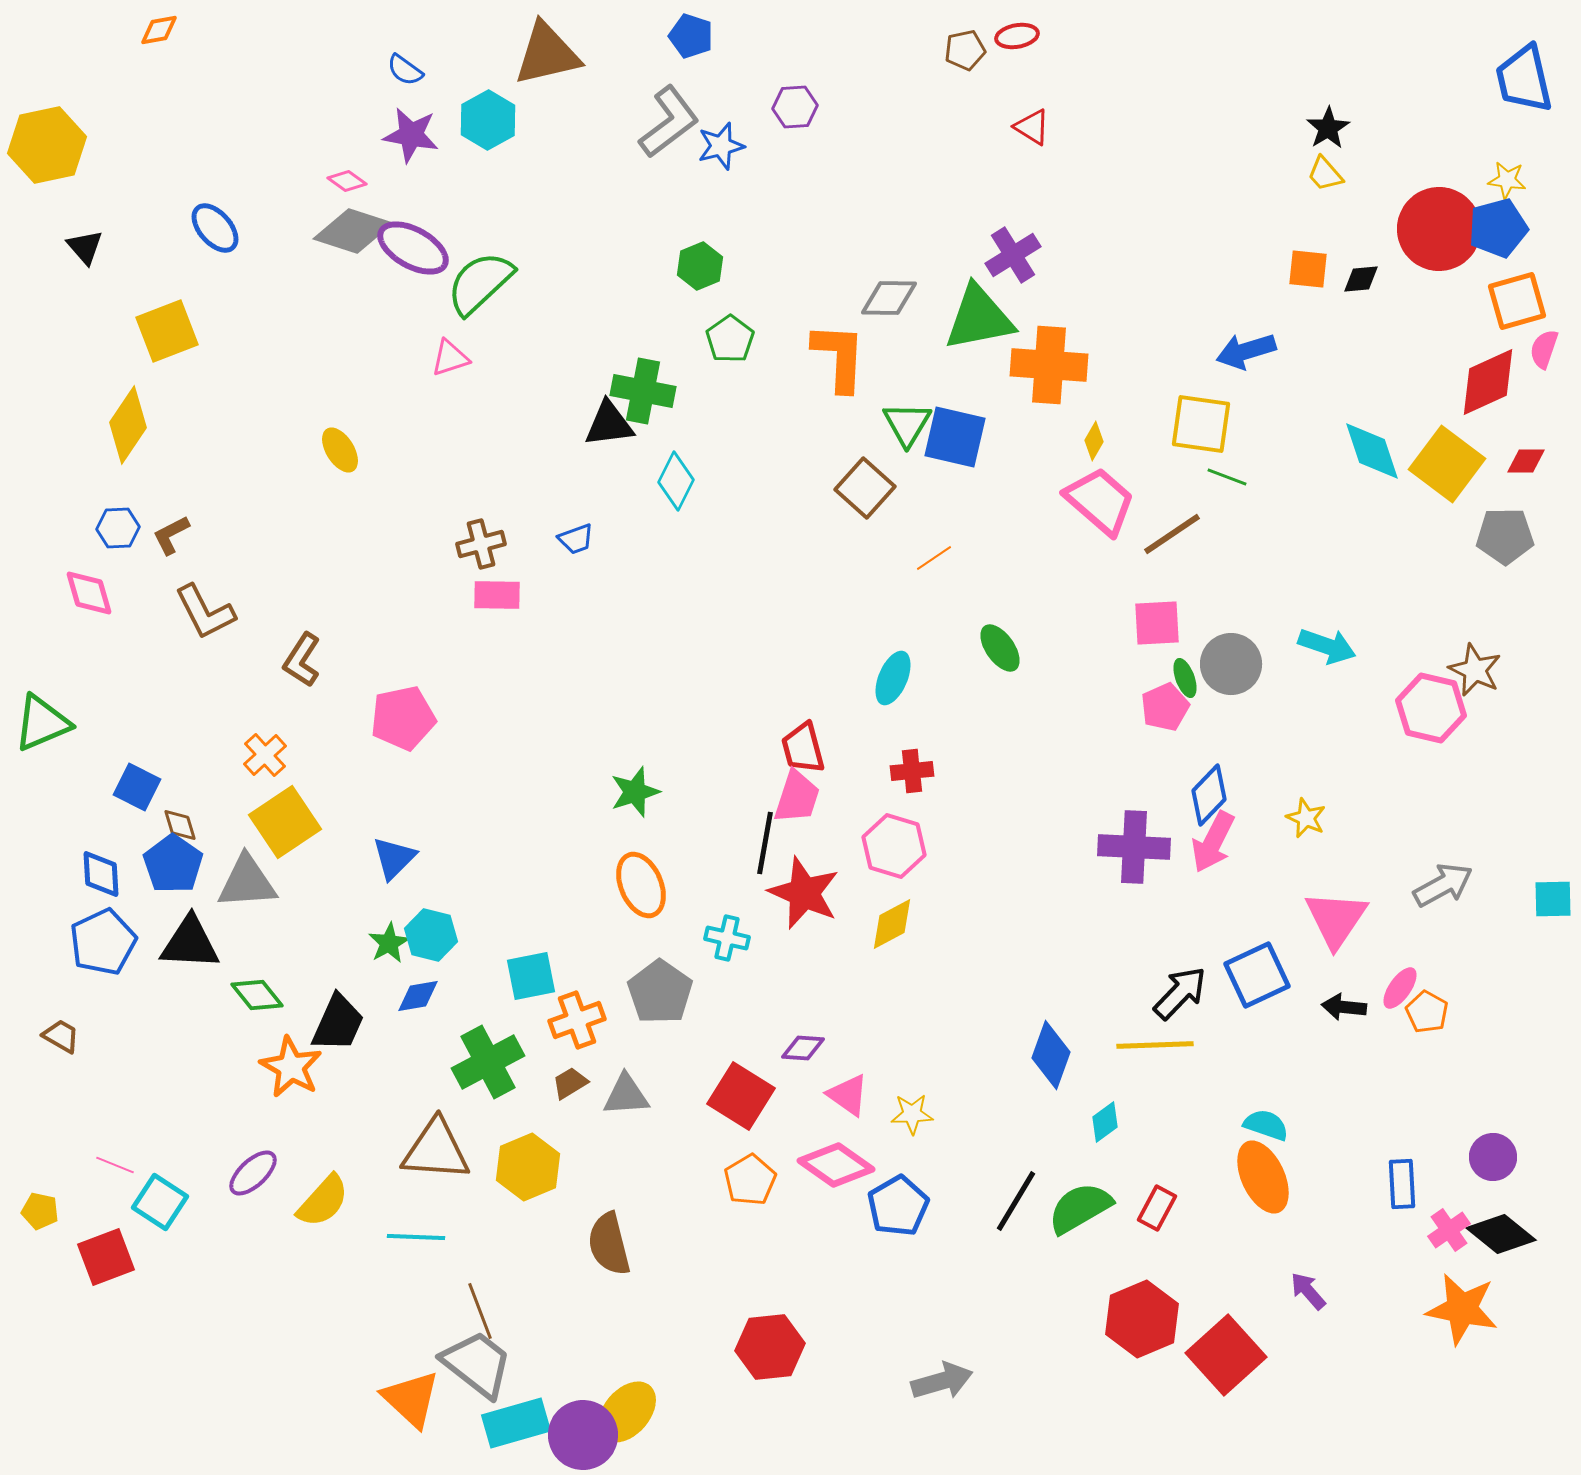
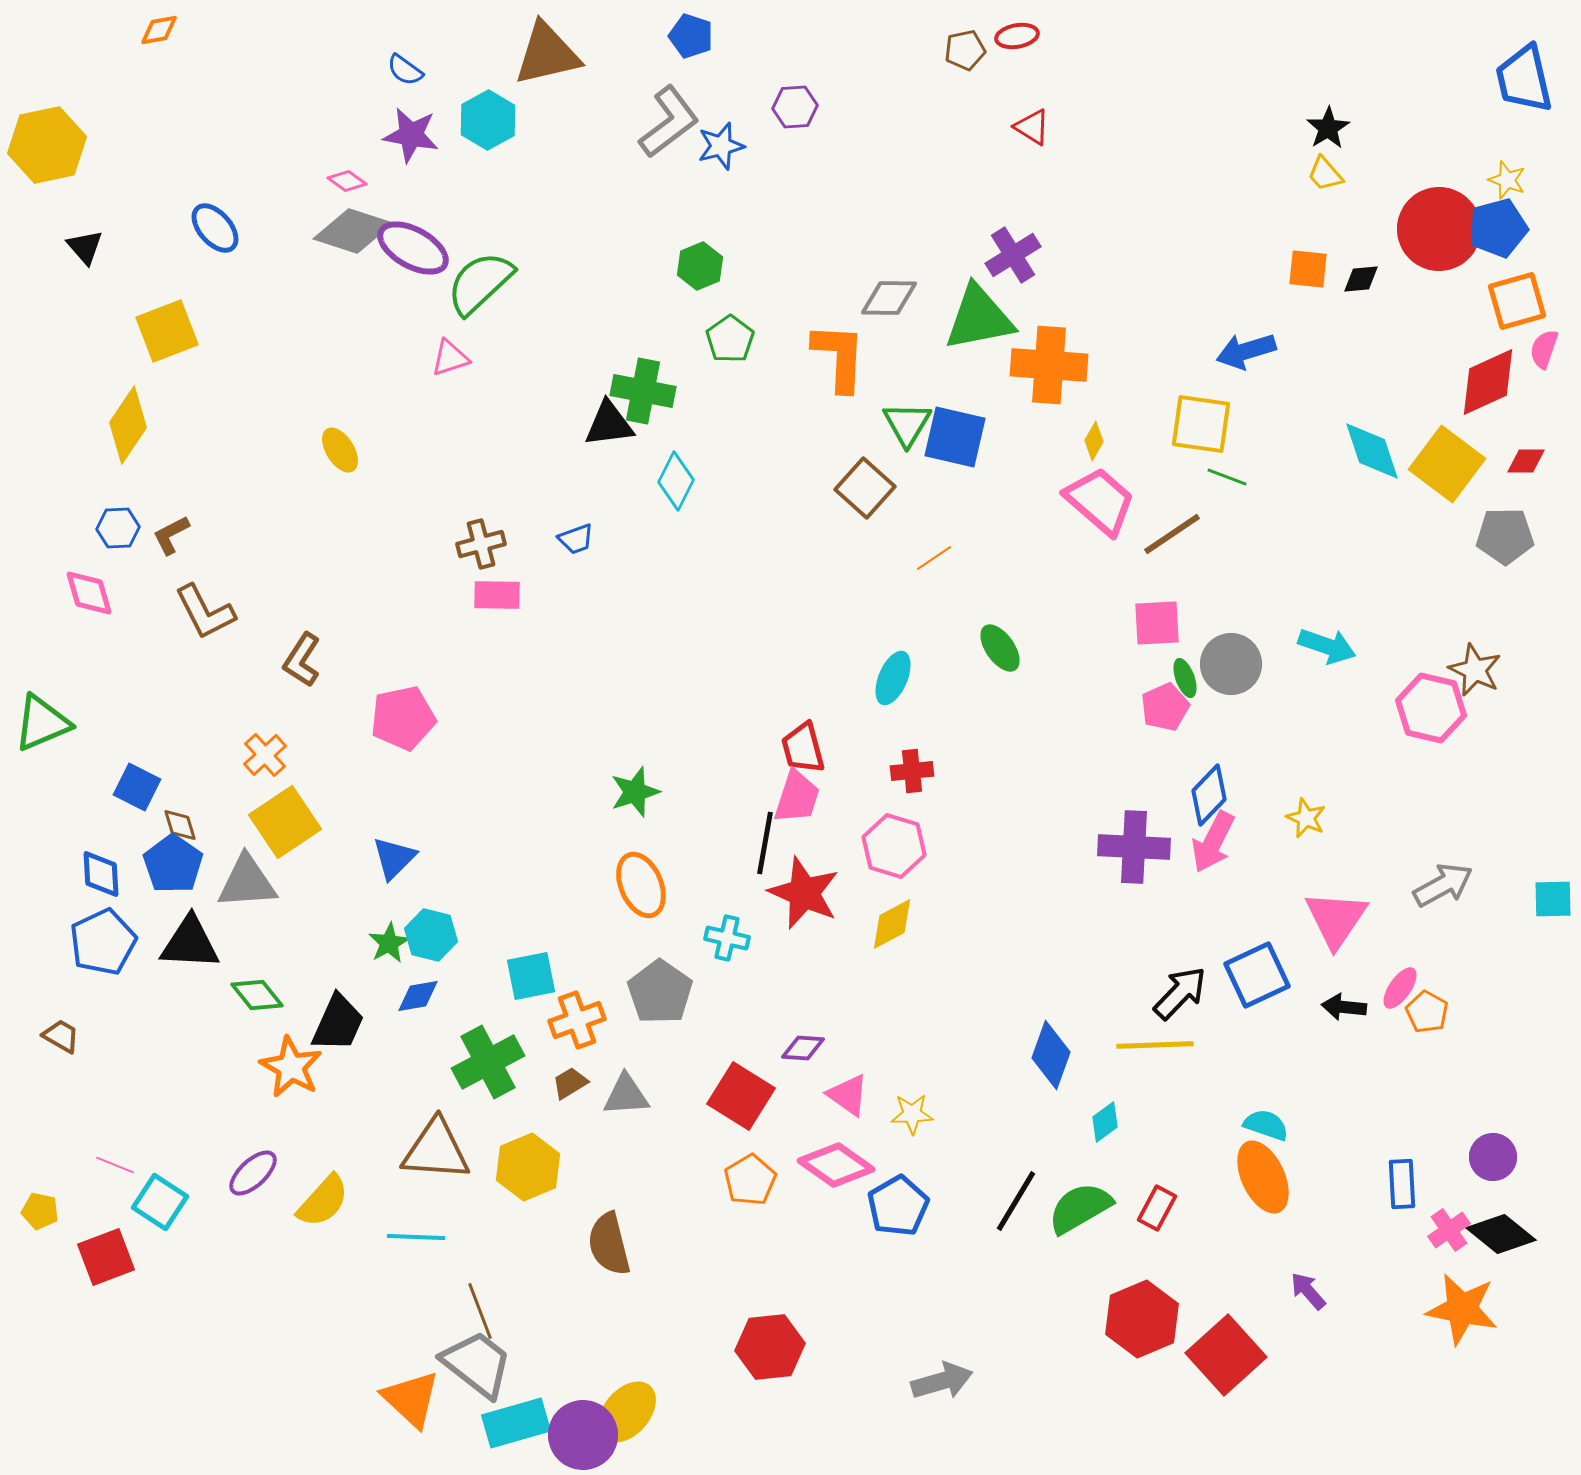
yellow star at (1507, 180): rotated 12 degrees clockwise
